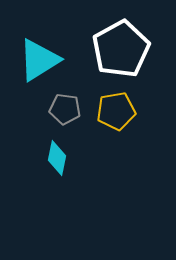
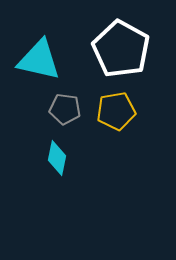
white pentagon: rotated 14 degrees counterclockwise
cyan triangle: rotated 45 degrees clockwise
